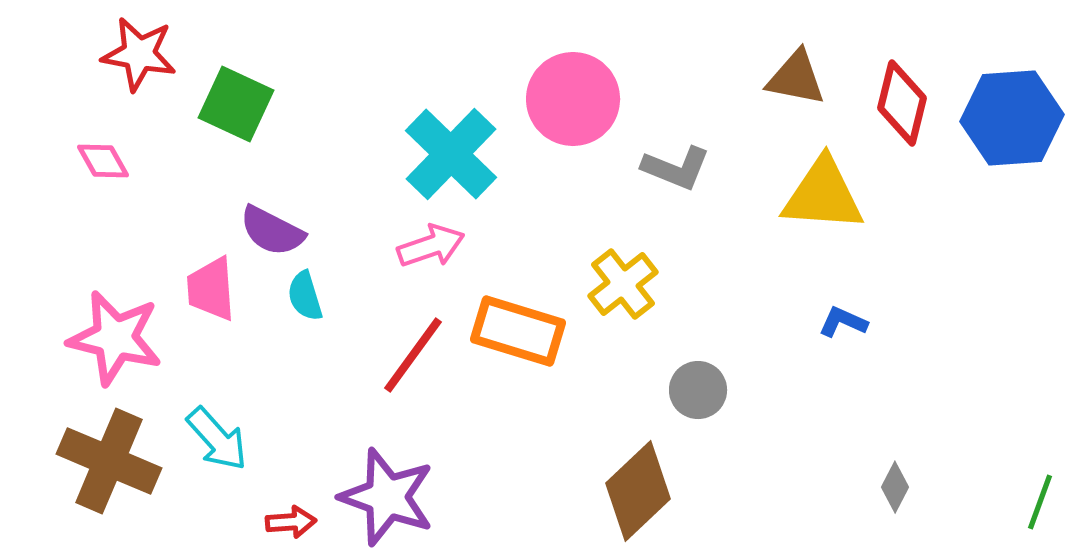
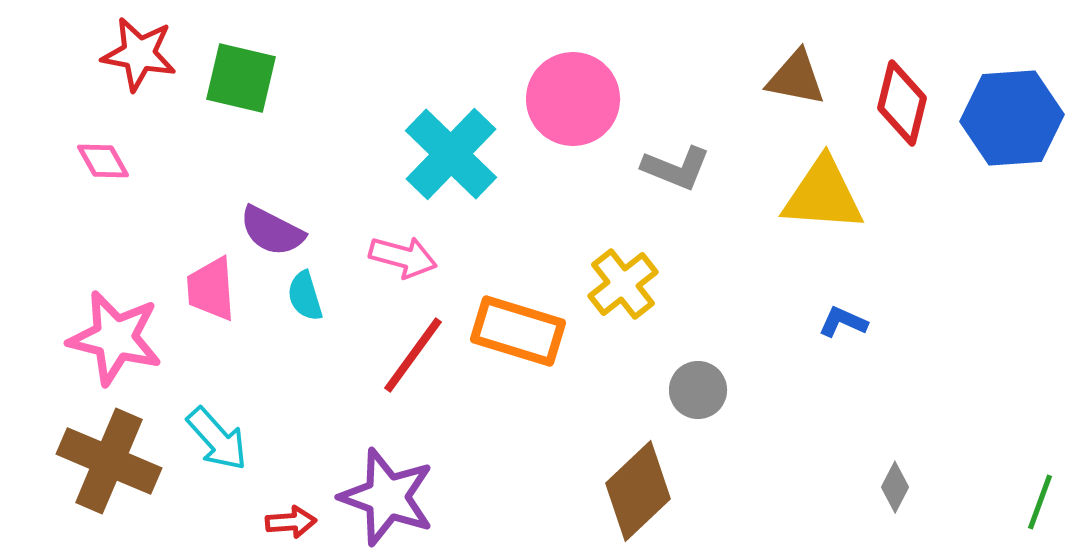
green square: moved 5 px right, 26 px up; rotated 12 degrees counterclockwise
pink arrow: moved 28 px left, 11 px down; rotated 34 degrees clockwise
